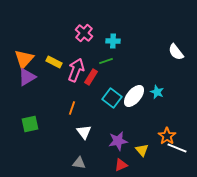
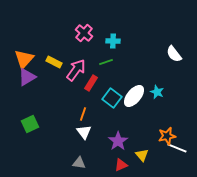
white semicircle: moved 2 px left, 2 px down
green line: moved 1 px down
pink arrow: rotated 15 degrees clockwise
red rectangle: moved 6 px down
orange line: moved 11 px right, 6 px down
green square: rotated 12 degrees counterclockwise
orange star: rotated 24 degrees clockwise
purple star: rotated 24 degrees counterclockwise
yellow triangle: moved 5 px down
